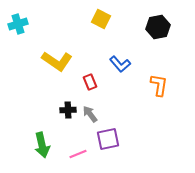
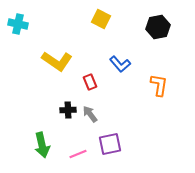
cyan cross: rotated 30 degrees clockwise
purple square: moved 2 px right, 5 px down
